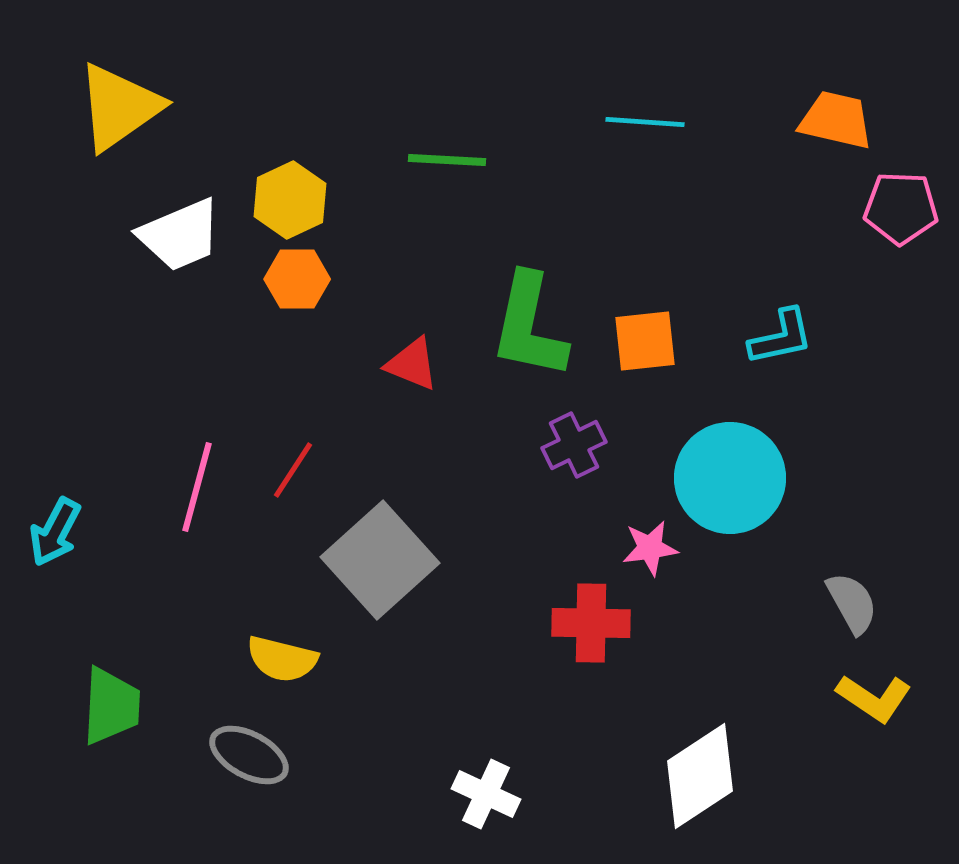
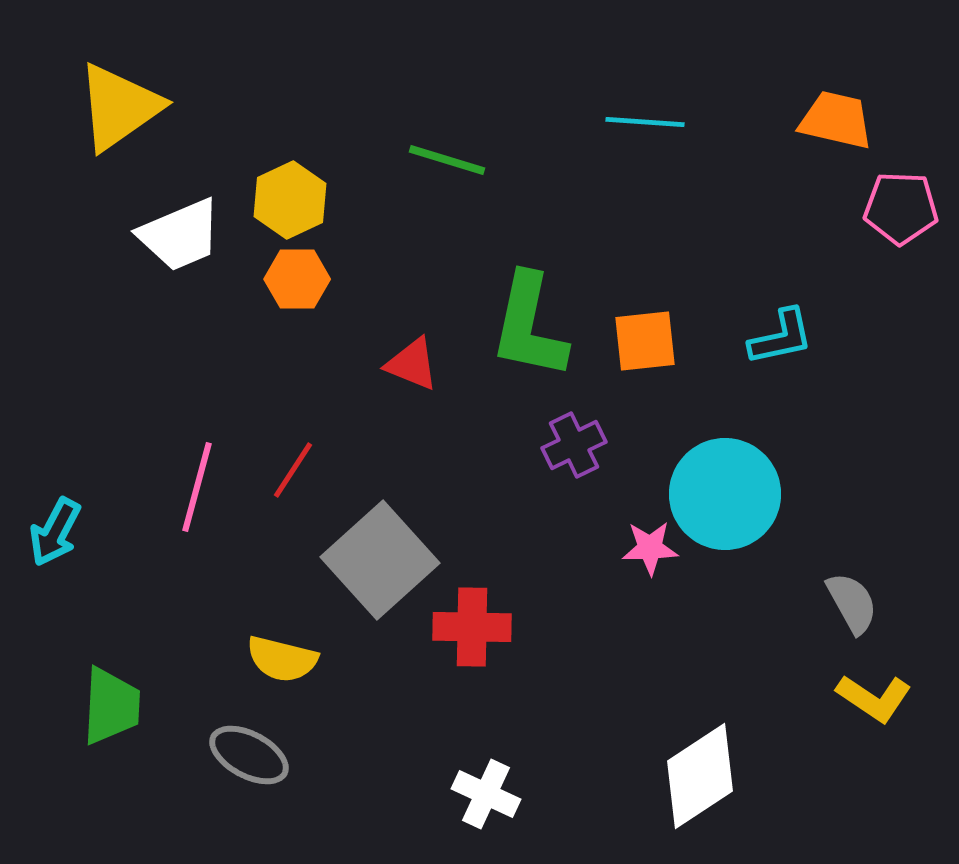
green line: rotated 14 degrees clockwise
cyan circle: moved 5 px left, 16 px down
pink star: rotated 6 degrees clockwise
red cross: moved 119 px left, 4 px down
